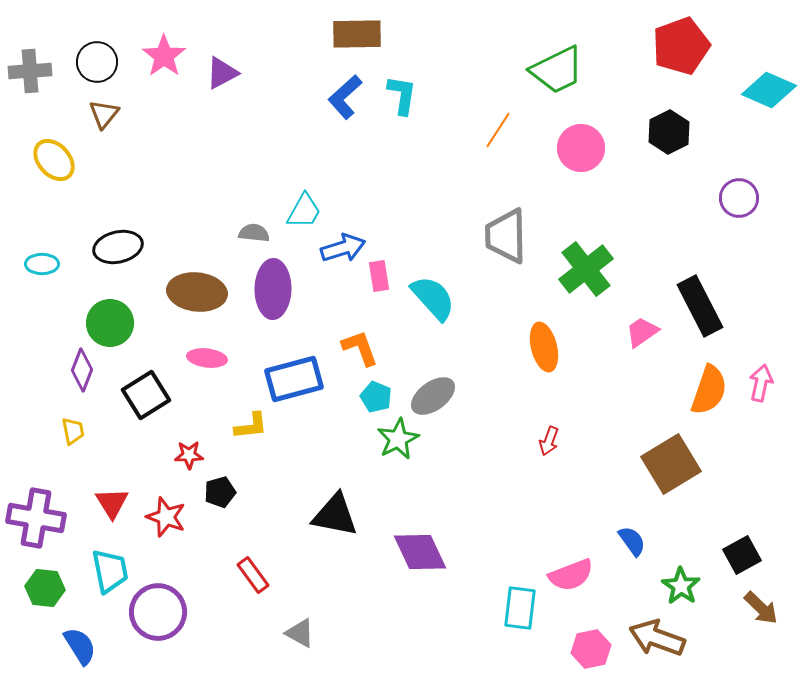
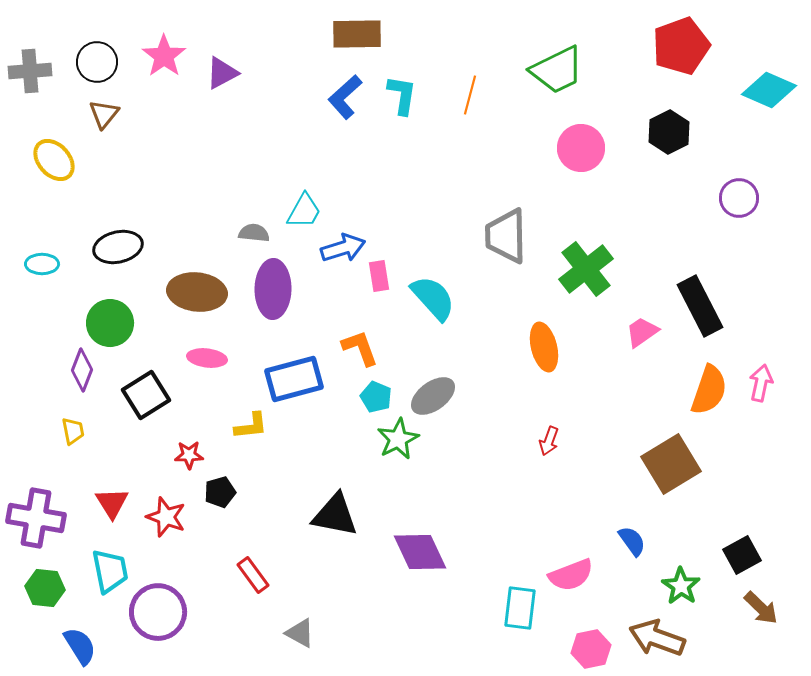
orange line at (498, 130): moved 28 px left, 35 px up; rotated 18 degrees counterclockwise
